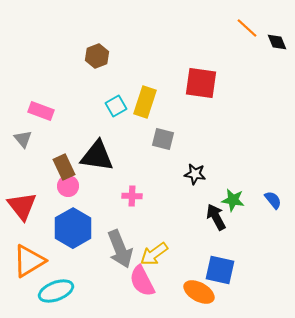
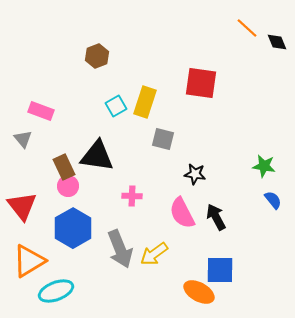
green star: moved 31 px right, 34 px up
blue square: rotated 12 degrees counterclockwise
pink semicircle: moved 40 px right, 68 px up
